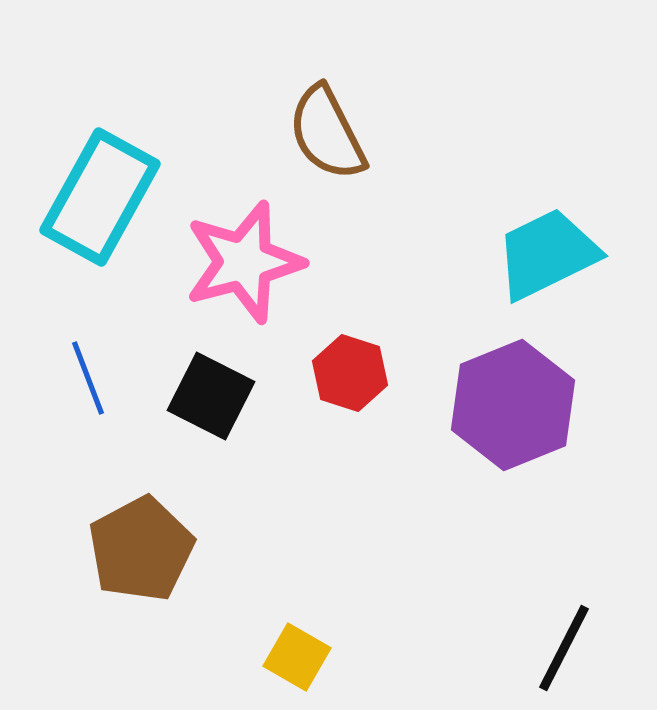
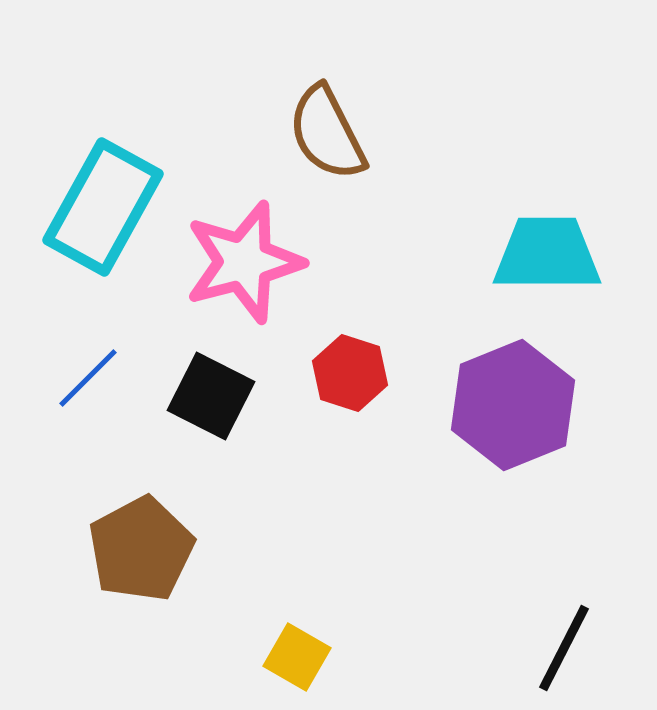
cyan rectangle: moved 3 px right, 10 px down
cyan trapezoid: rotated 26 degrees clockwise
blue line: rotated 66 degrees clockwise
